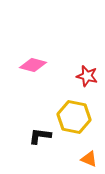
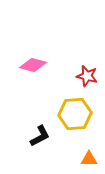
yellow hexagon: moved 1 px right, 3 px up; rotated 16 degrees counterclockwise
black L-shape: rotated 145 degrees clockwise
orange triangle: rotated 24 degrees counterclockwise
